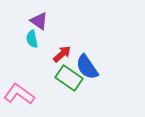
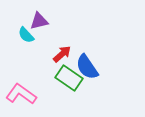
purple triangle: rotated 48 degrees counterclockwise
cyan semicircle: moved 6 px left, 4 px up; rotated 30 degrees counterclockwise
pink L-shape: moved 2 px right
